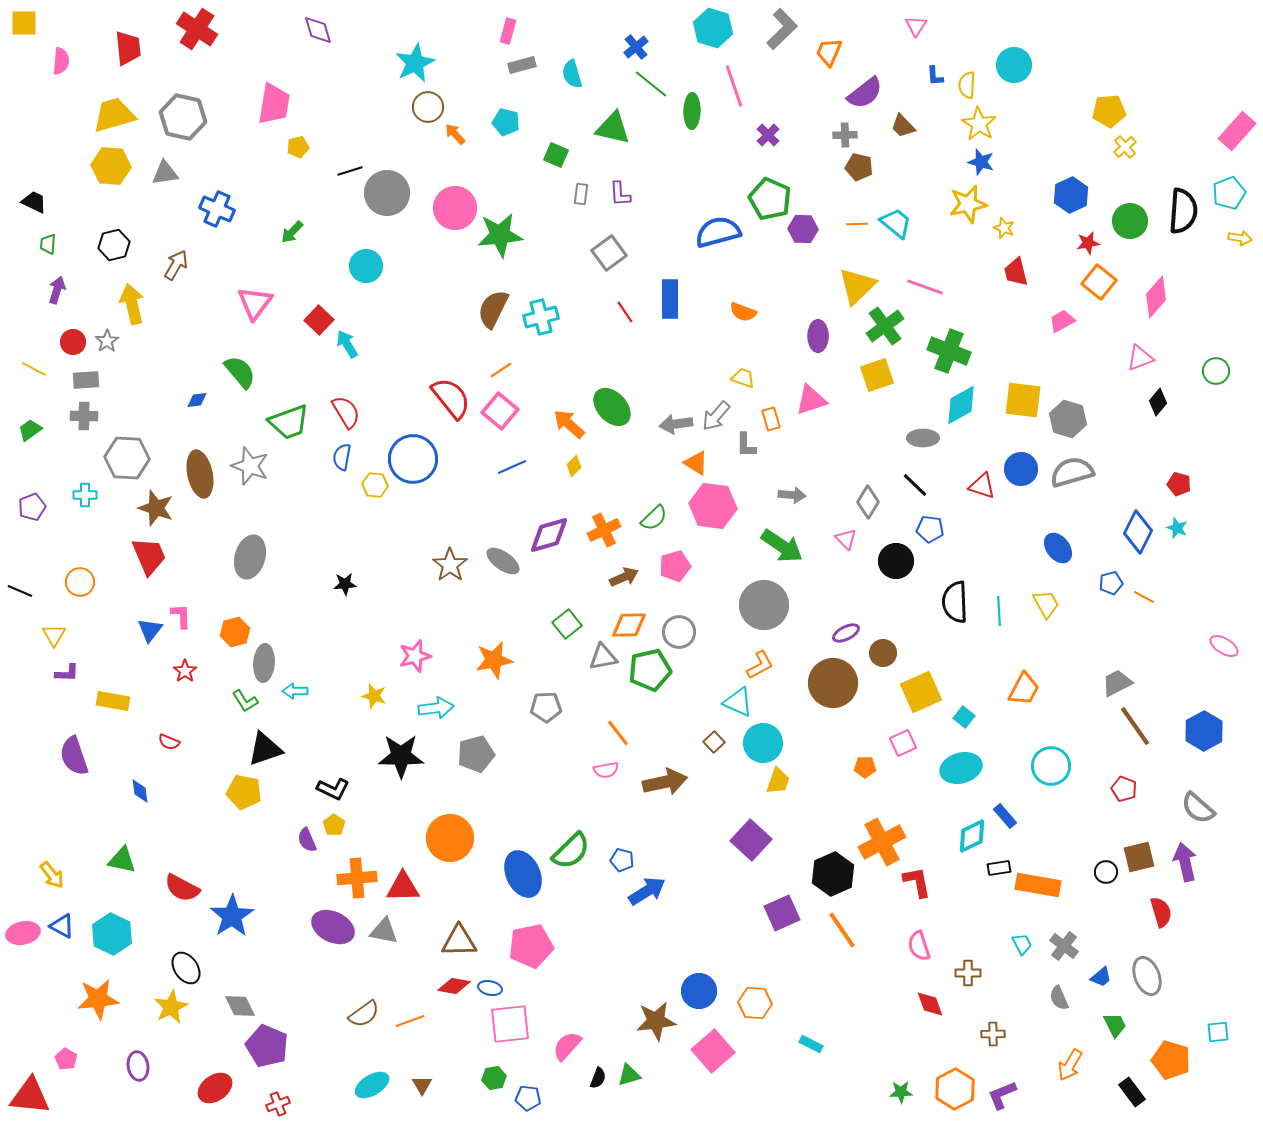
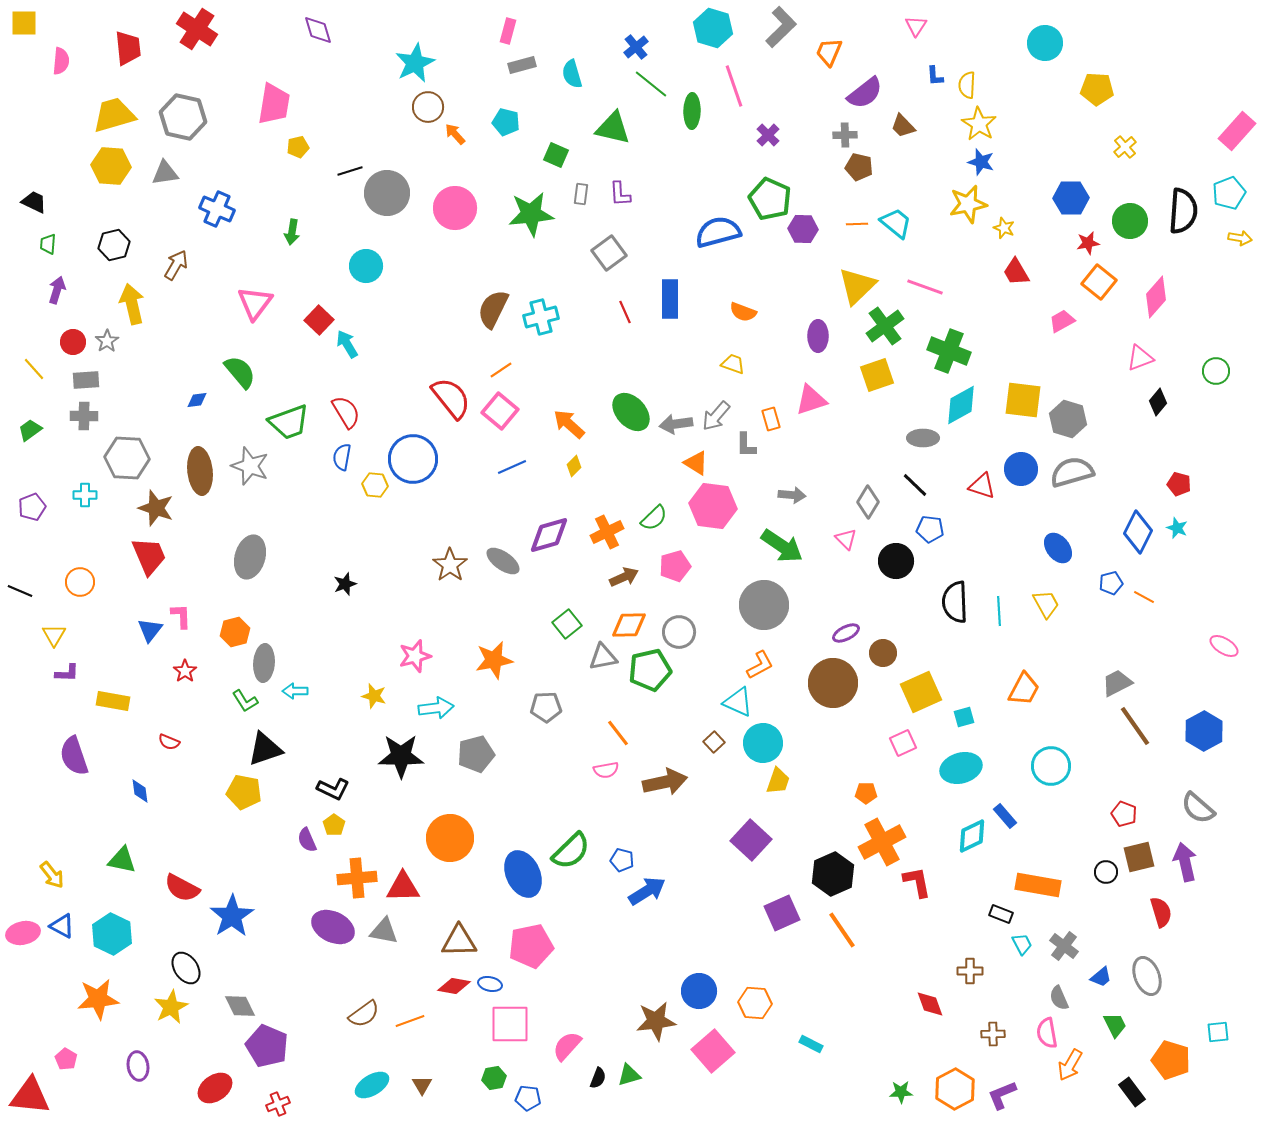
gray L-shape at (782, 29): moved 1 px left, 2 px up
cyan circle at (1014, 65): moved 31 px right, 22 px up
yellow pentagon at (1109, 111): moved 12 px left, 22 px up; rotated 8 degrees clockwise
blue hexagon at (1071, 195): moved 3 px down; rotated 24 degrees clockwise
green arrow at (292, 232): rotated 35 degrees counterclockwise
green star at (500, 235): moved 31 px right, 21 px up
red trapezoid at (1016, 272): rotated 16 degrees counterclockwise
red line at (625, 312): rotated 10 degrees clockwise
yellow line at (34, 369): rotated 20 degrees clockwise
yellow trapezoid at (743, 378): moved 10 px left, 14 px up
green ellipse at (612, 407): moved 19 px right, 5 px down
brown ellipse at (200, 474): moved 3 px up; rotated 6 degrees clockwise
orange cross at (604, 530): moved 3 px right, 2 px down
black star at (345, 584): rotated 15 degrees counterclockwise
cyan square at (964, 717): rotated 35 degrees clockwise
orange pentagon at (865, 767): moved 1 px right, 26 px down
red pentagon at (1124, 789): moved 25 px down
black rectangle at (999, 868): moved 2 px right, 46 px down; rotated 30 degrees clockwise
pink semicircle at (919, 946): moved 128 px right, 87 px down; rotated 8 degrees clockwise
brown cross at (968, 973): moved 2 px right, 2 px up
blue ellipse at (490, 988): moved 4 px up
pink square at (510, 1024): rotated 6 degrees clockwise
